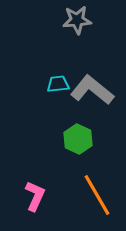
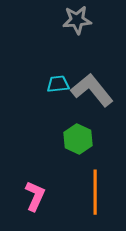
gray L-shape: rotated 12 degrees clockwise
orange line: moved 2 px left, 3 px up; rotated 30 degrees clockwise
